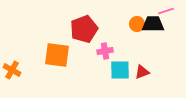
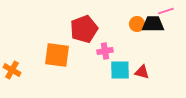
red triangle: rotated 35 degrees clockwise
